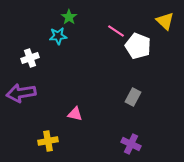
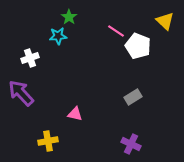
purple arrow: rotated 56 degrees clockwise
gray rectangle: rotated 30 degrees clockwise
